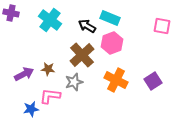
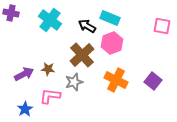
purple square: rotated 18 degrees counterclockwise
blue star: moved 6 px left; rotated 21 degrees counterclockwise
